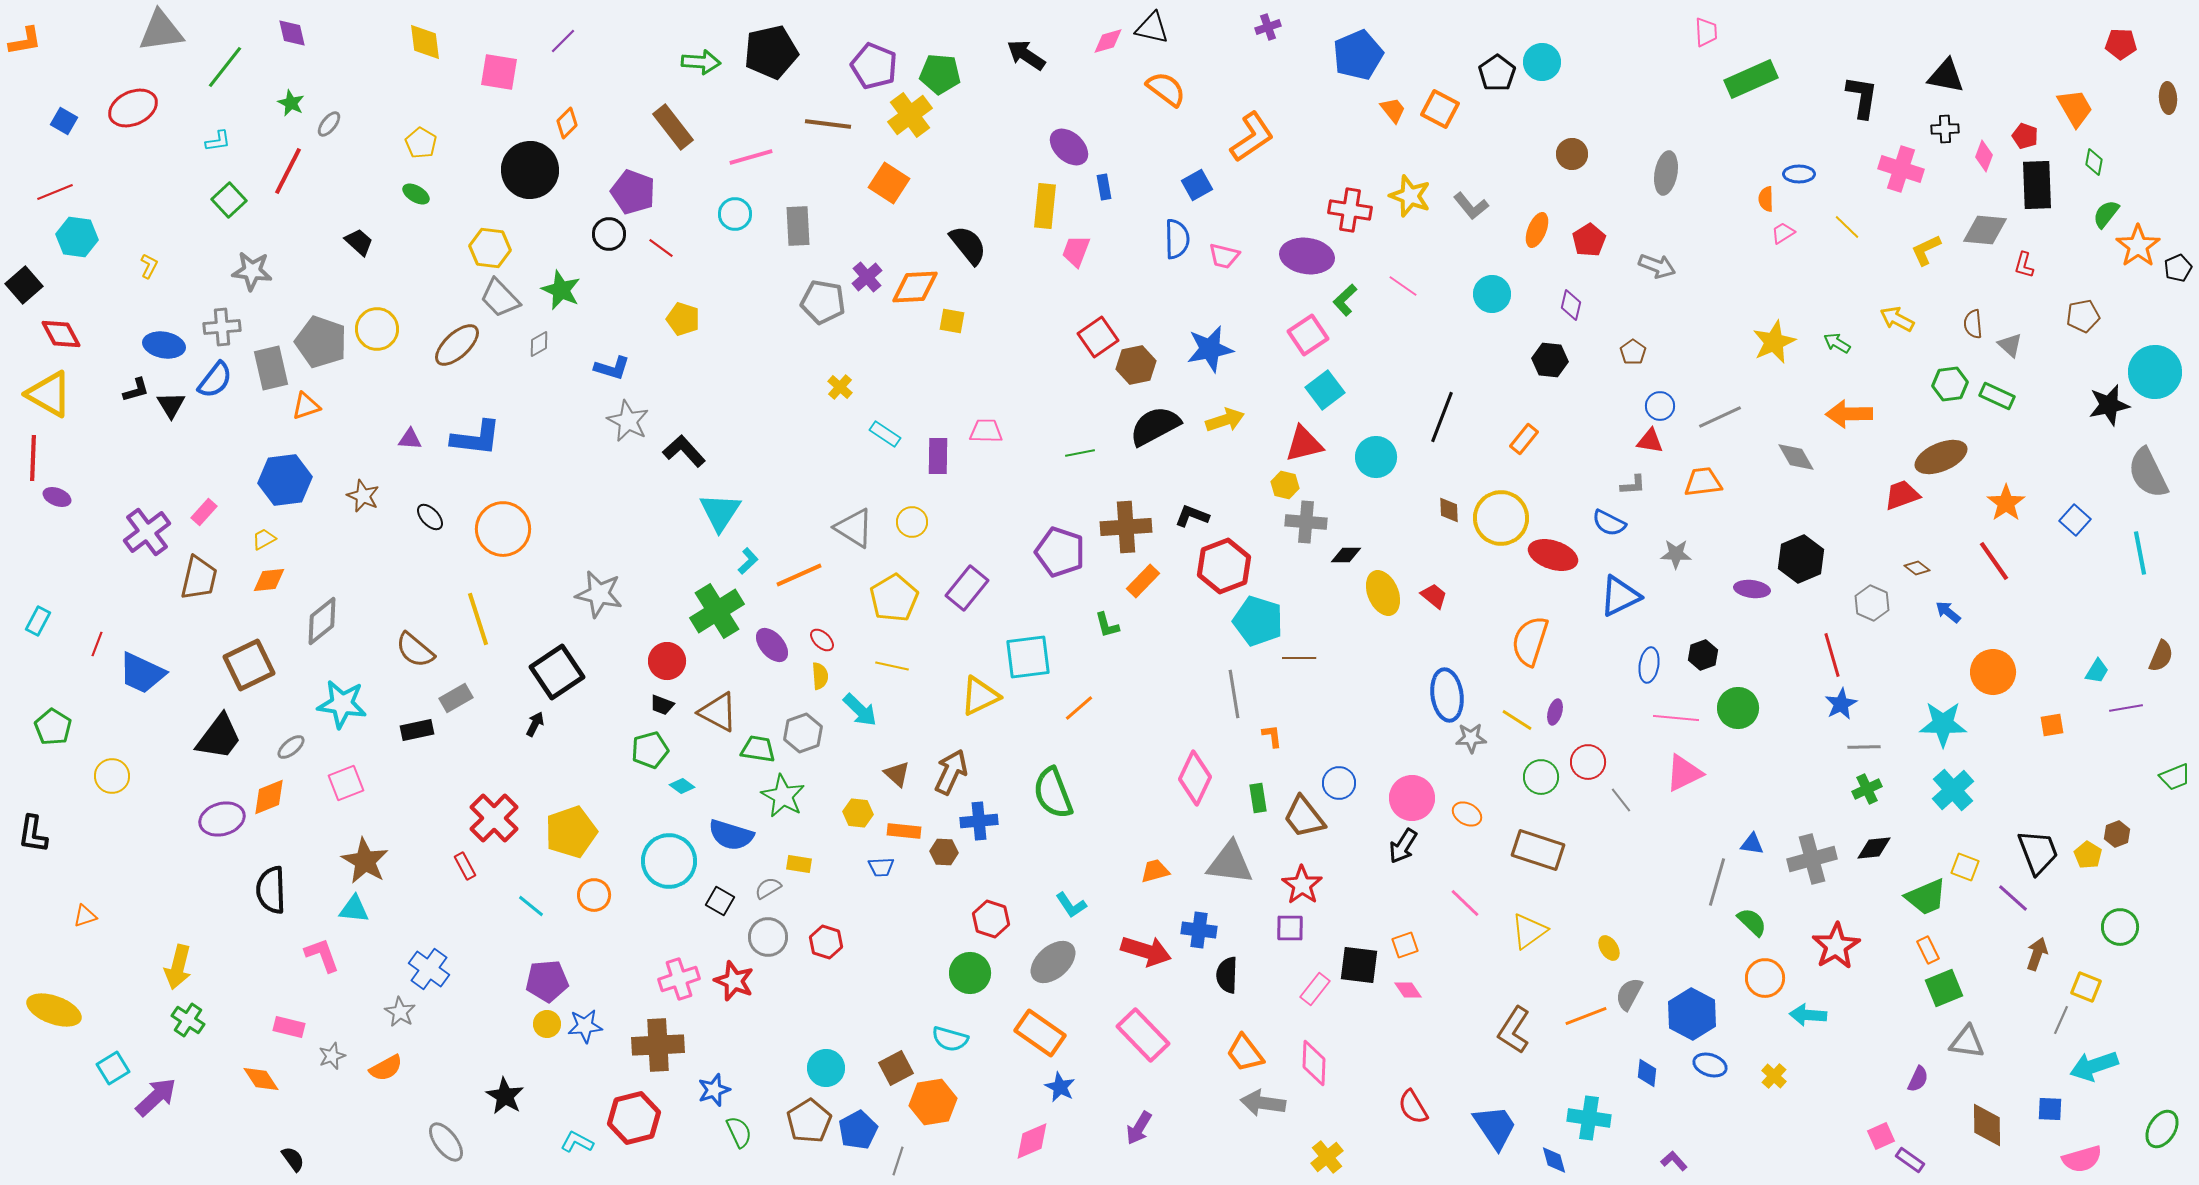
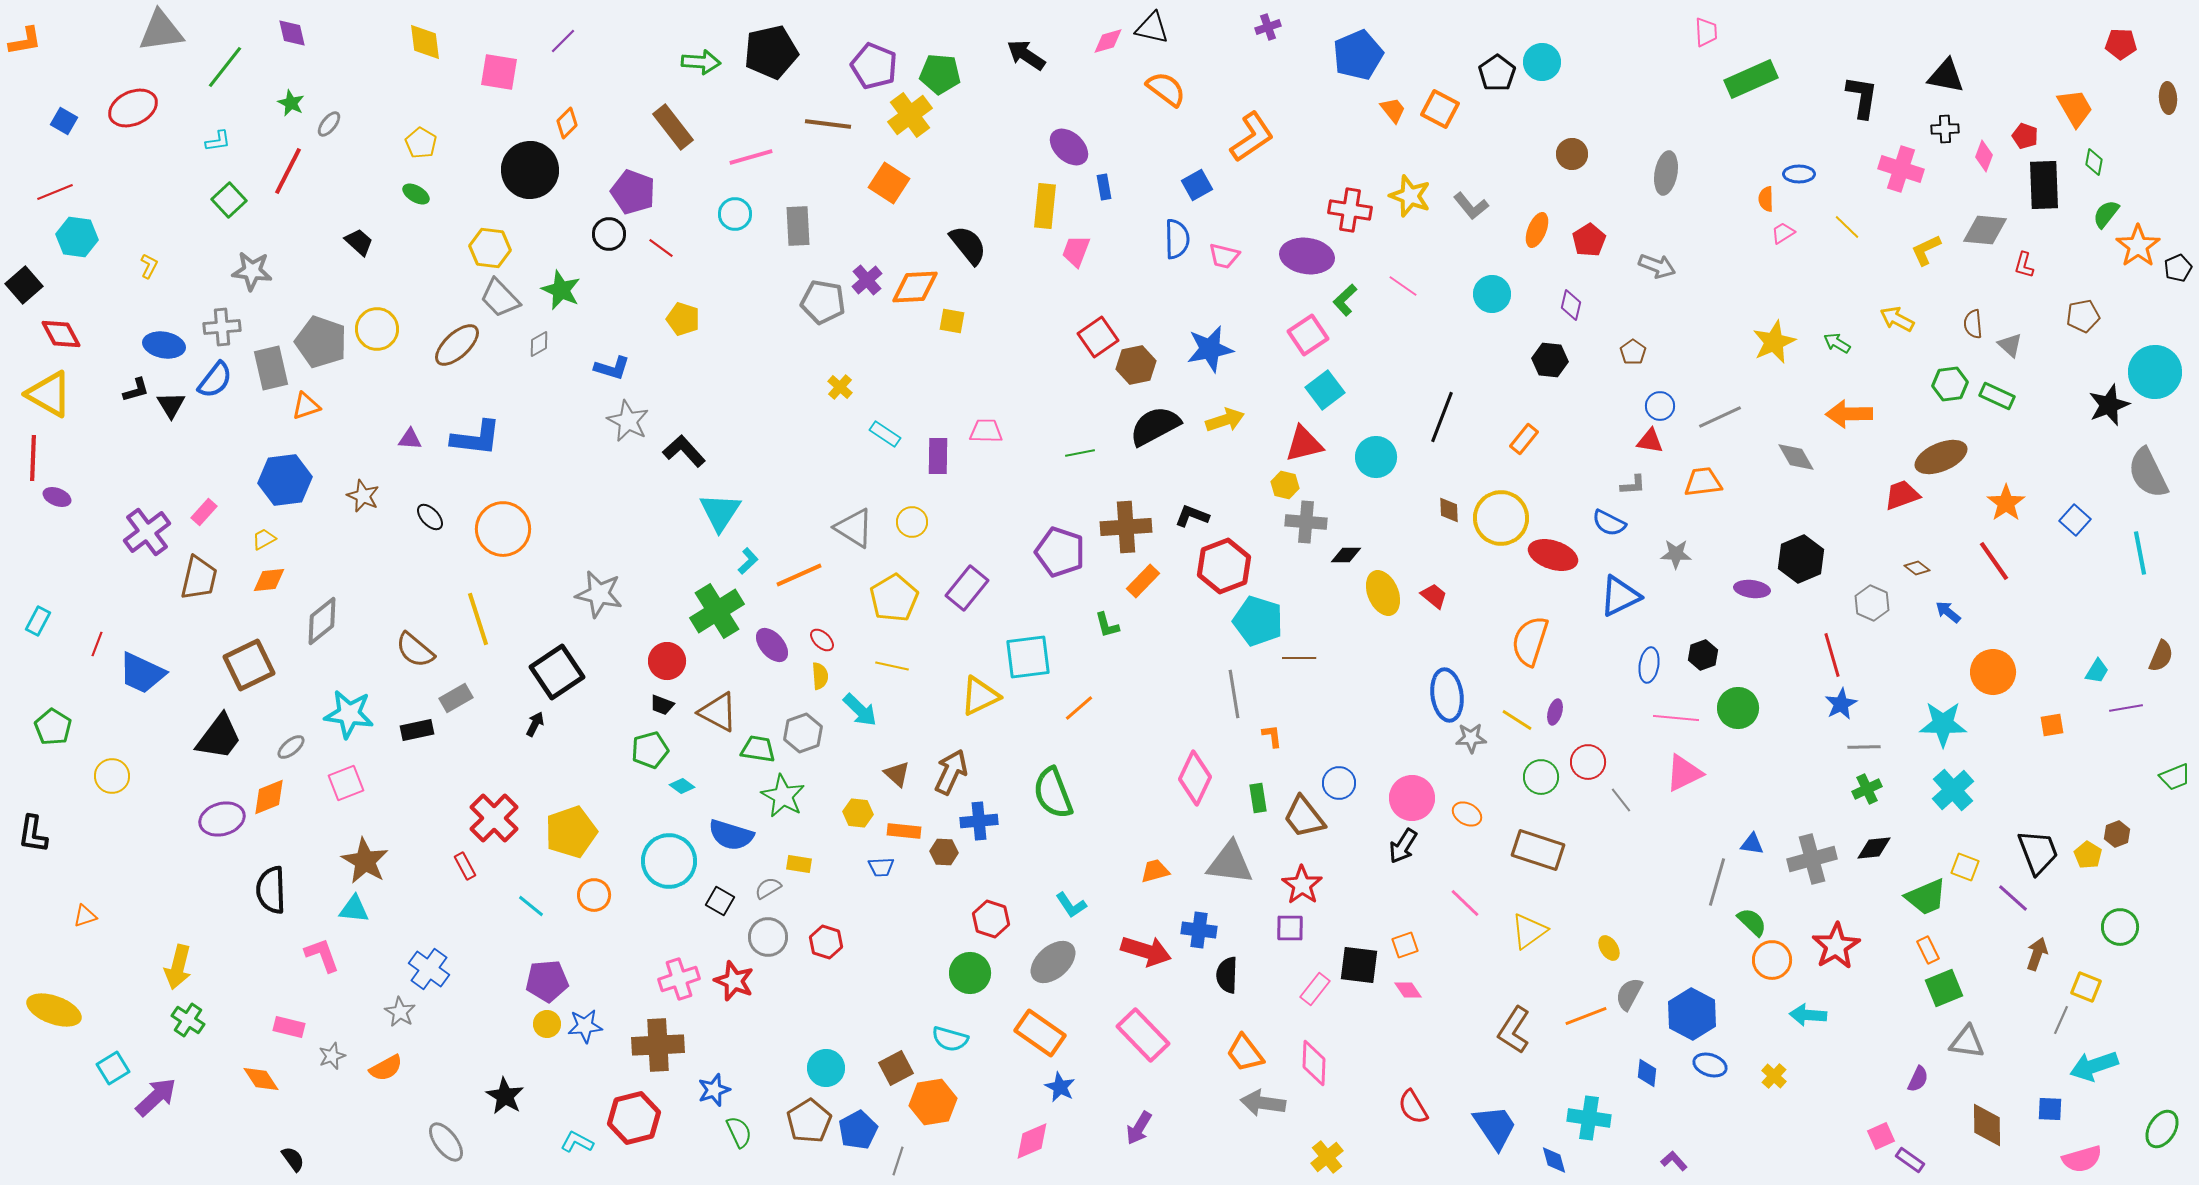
black rectangle at (2037, 185): moved 7 px right
purple cross at (867, 277): moved 3 px down
black star at (2109, 405): rotated 9 degrees counterclockwise
cyan star at (342, 704): moved 7 px right, 10 px down
orange circle at (1765, 978): moved 7 px right, 18 px up
